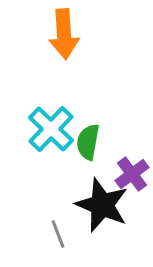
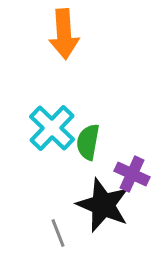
cyan cross: moved 1 px right, 1 px up
purple cross: rotated 28 degrees counterclockwise
black star: moved 1 px right
gray line: moved 1 px up
